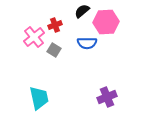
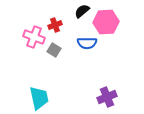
pink cross: rotated 30 degrees counterclockwise
